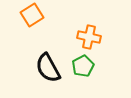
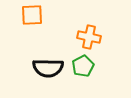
orange square: rotated 30 degrees clockwise
black semicircle: rotated 60 degrees counterclockwise
